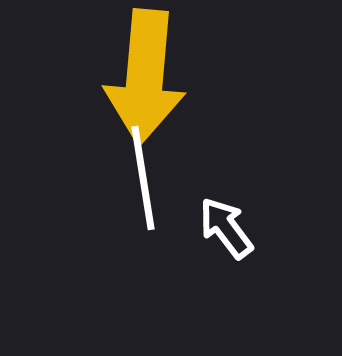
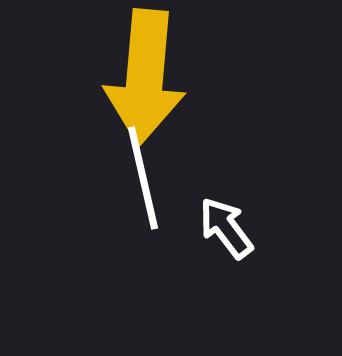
white line: rotated 4 degrees counterclockwise
